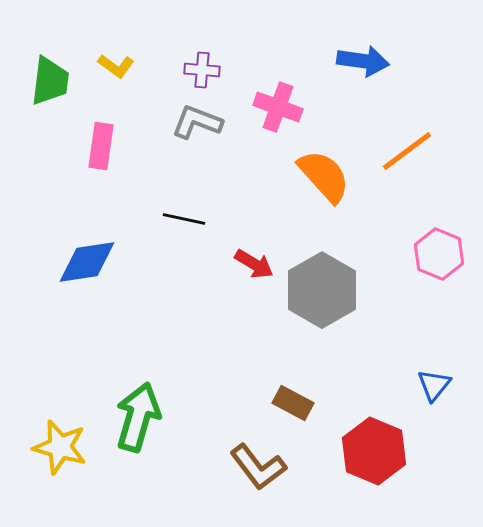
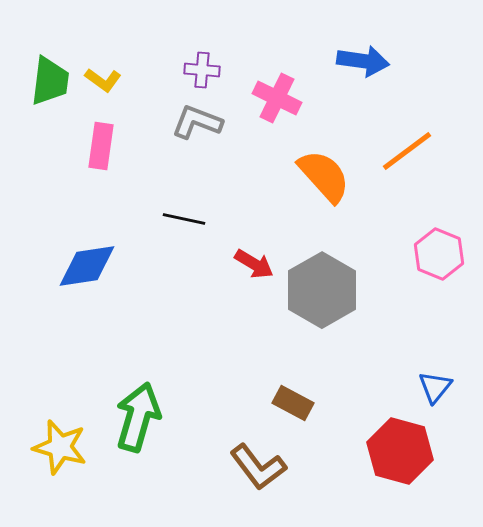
yellow L-shape: moved 13 px left, 14 px down
pink cross: moved 1 px left, 9 px up; rotated 6 degrees clockwise
blue diamond: moved 4 px down
blue triangle: moved 1 px right, 2 px down
red hexagon: moved 26 px right; rotated 8 degrees counterclockwise
